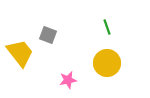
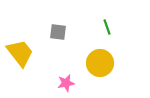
gray square: moved 10 px right, 3 px up; rotated 12 degrees counterclockwise
yellow circle: moved 7 px left
pink star: moved 2 px left, 3 px down
